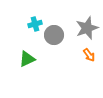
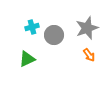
cyan cross: moved 3 px left, 3 px down
